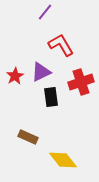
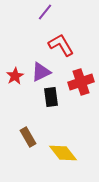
brown rectangle: rotated 36 degrees clockwise
yellow diamond: moved 7 px up
